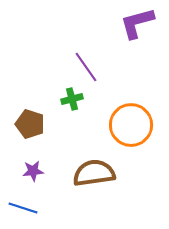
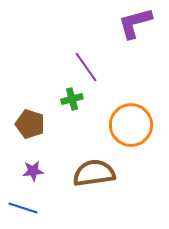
purple L-shape: moved 2 px left
